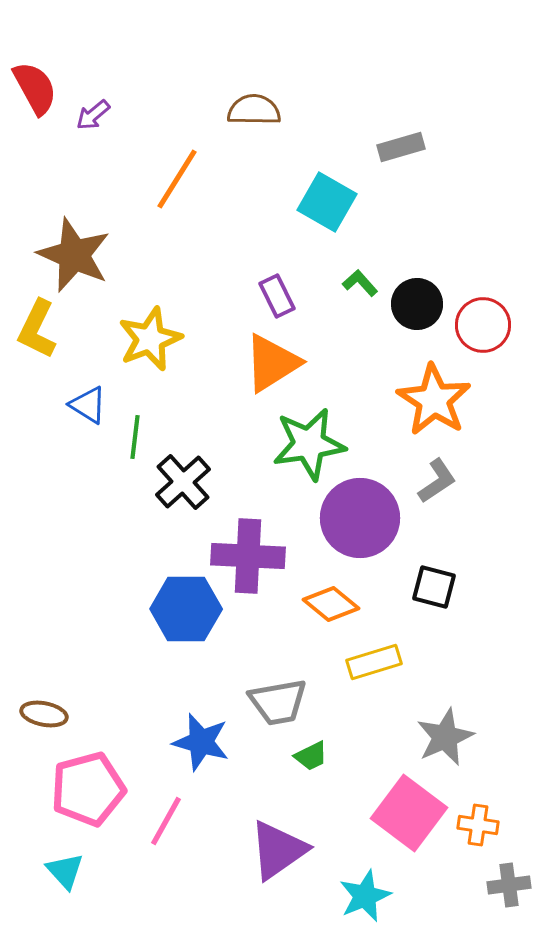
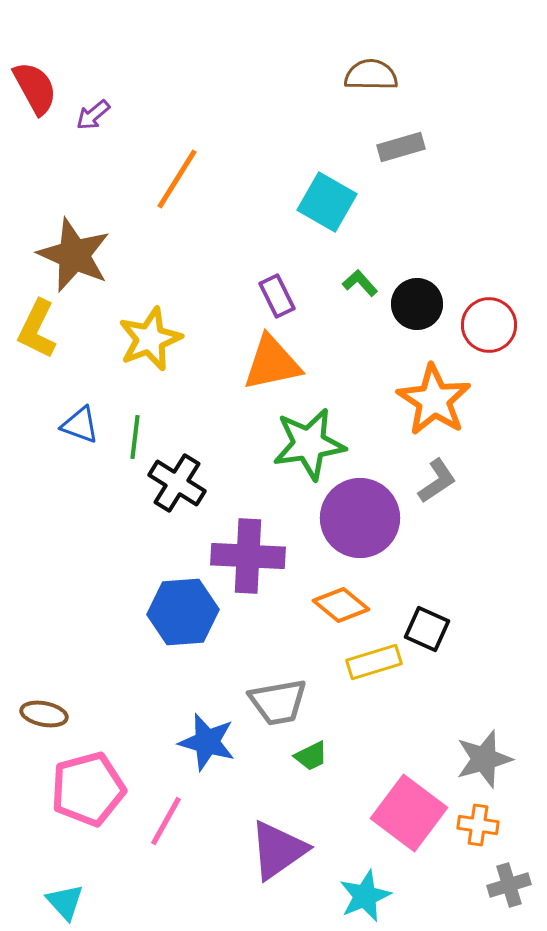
brown semicircle: moved 117 px right, 35 px up
red circle: moved 6 px right
orange triangle: rotated 20 degrees clockwise
blue triangle: moved 8 px left, 20 px down; rotated 12 degrees counterclockwise
black cross: moved 6 px left, 1 px down; rotated 16 degrees counterclockwise
black square: moved 7 px left, 42 px down; rotated 9 degrees clockwise
orange diamond: moved 10 px right, 1 px down
blue hexagon: moved 3 px left, 3 px down; rotated 4 degrees counterclockwise
gray star: moved 39 px right, 22 px down; rotated 8 degrees clockwise
blue star: moved 6 px right
cyan triangle: moved 31 px down
gray cross: rotated 9 degrees counterclockwise
